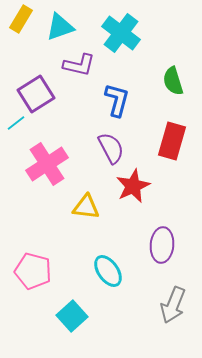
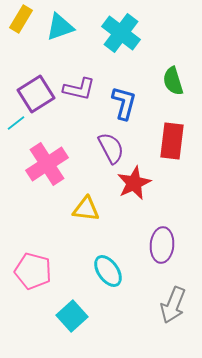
purple L-shape: moved 24 px down
blue L-shape: moved 7 px right, 3 px down
red rectangle: rotated 9 degrees counterclockwise
red star: moved 1 px right, 3 px up
yellow triangle: moved 2 px down
